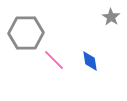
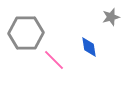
gray star: rotated 24 degrees clockwise
blue diamond: moved 1 px left, 14 px up
